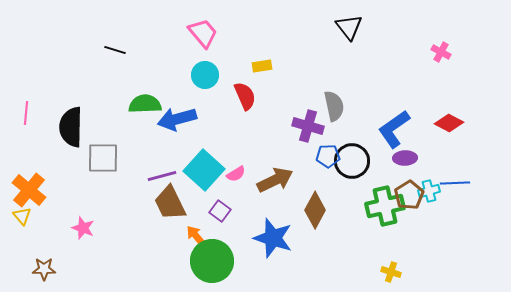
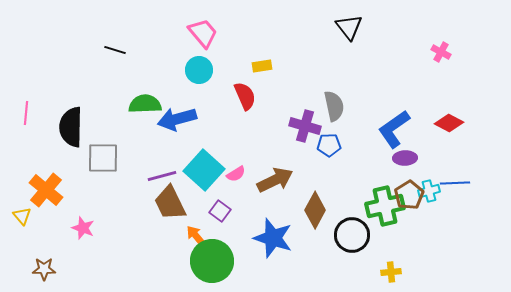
cyan circle: moved 6 px left, 5 px up
purple cross: moved 3 px left
blue pentagon: moved 1 px right, 11 px up
black circle: moved 74 px down
orange cross: moved 17 px right
yellow cross: rotated 24 degrees counterclockwise
